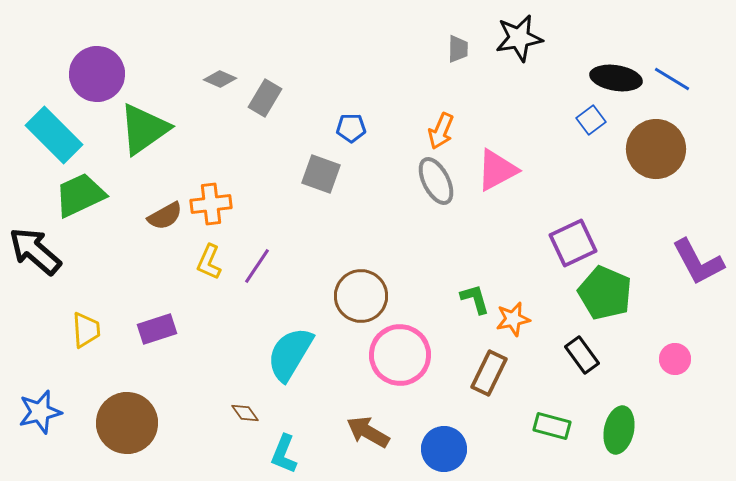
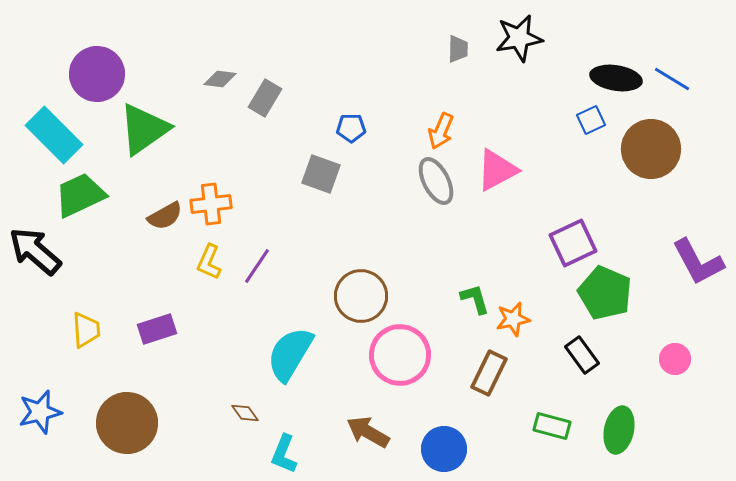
gray diamond at (220, 79): rotated 16 degrees counterclockwise
blue square at (591, 120): rotated 12 degrees clockwise
brown circle at (656, 149): moved 5 px left
